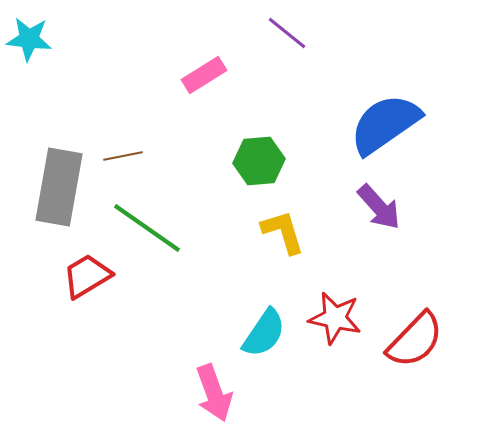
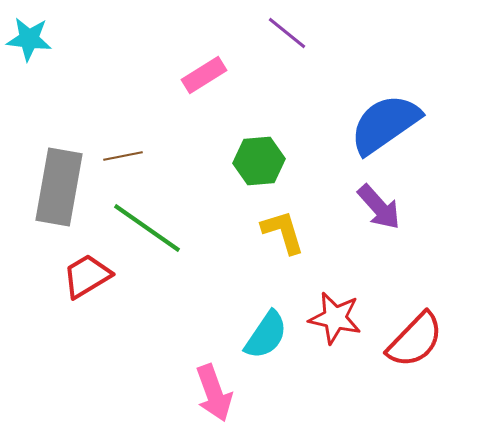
cyan semicircle: moved 2 px right, 2 px down
